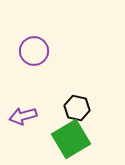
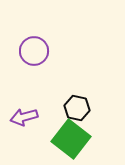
purple arrow: moved 1 px right, 1 px down
green square: rotated 21 degrees counterclockwise
